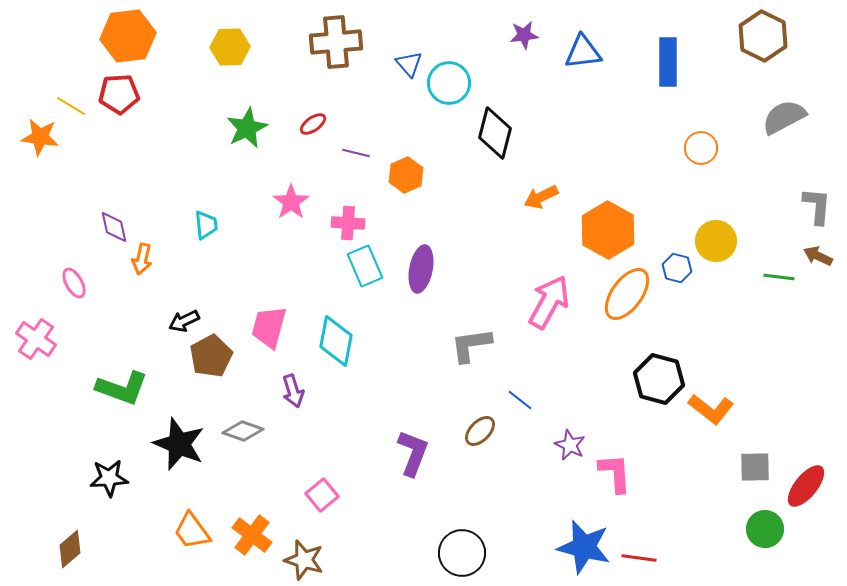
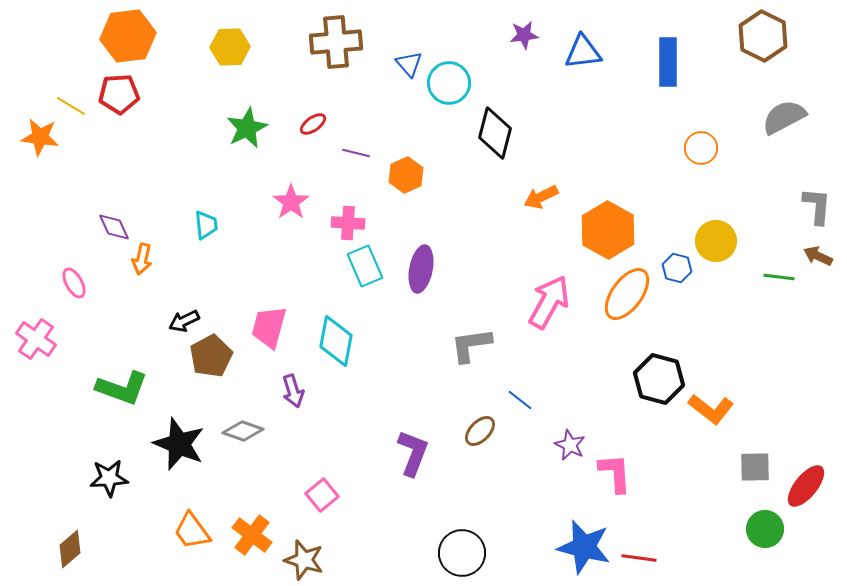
purple diamond at (114, 227): rotated 12 degrees counterclockwise
